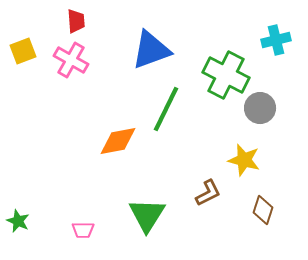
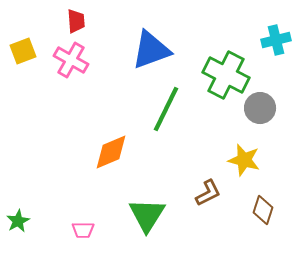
orange diamond: moved 7 px left, 11 px down; rotated 12 degrees counterclockwise
green star: rotated 20 degrees clockwise
